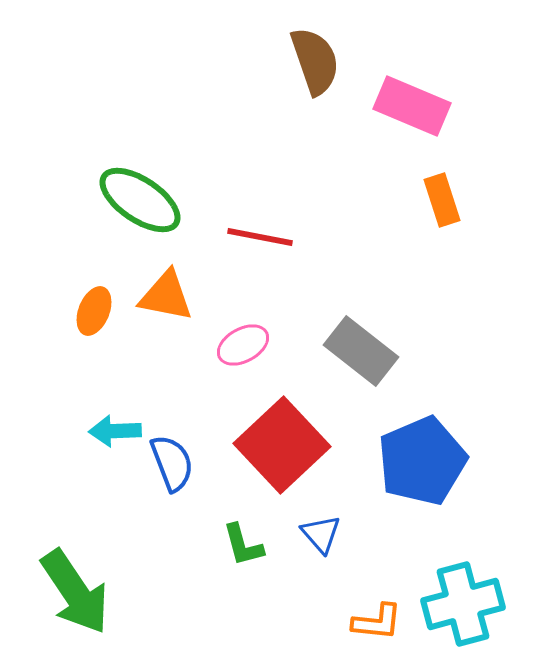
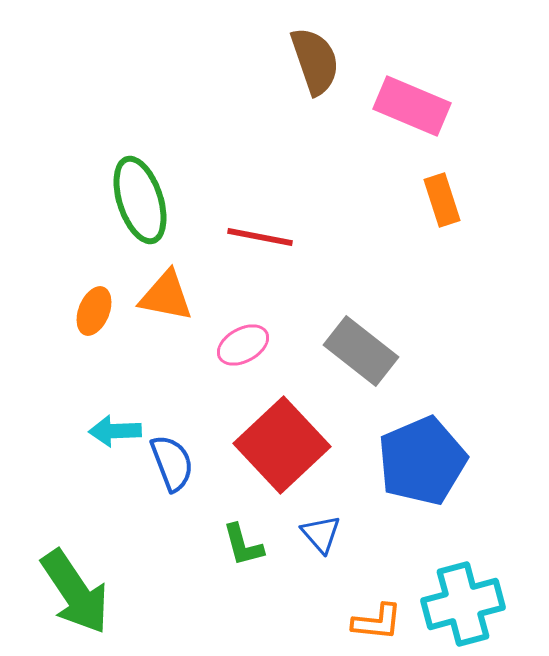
green ellipse: rotated 38 degrees clockwise
